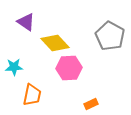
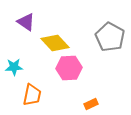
gray pentagon: moved 1 px down
